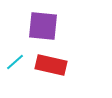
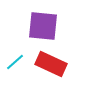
red rectangle: moved 1 px up; rotated 12 degrees clockwise
